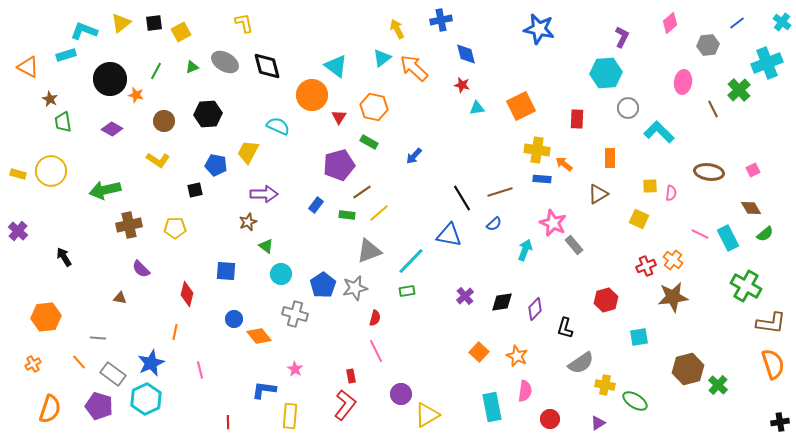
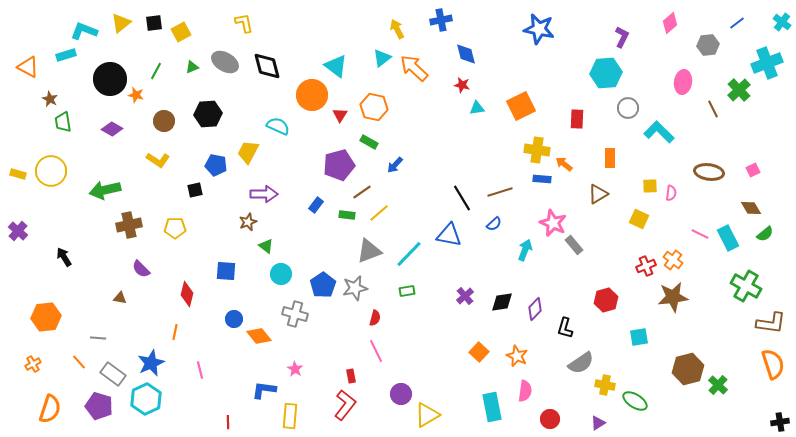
red triangle at (339, 117): moved 1 px right, 2 px up
blue arrow at (414, 156): moved 19 px left, 9 px down
cyan line at (411, 261): moved 2 px left, 7 px up
